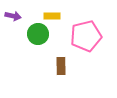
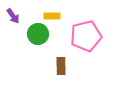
purple arrow: rotated 42 degrees clockwise
